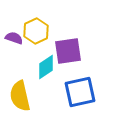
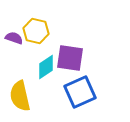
yellow hexagon: rotated 20 degrees counterclockwise
purple square: moved 2 px right, 7 px down; rotated 16 degrees clockwise
blue square: rotated 12 degrees counterclockwise
